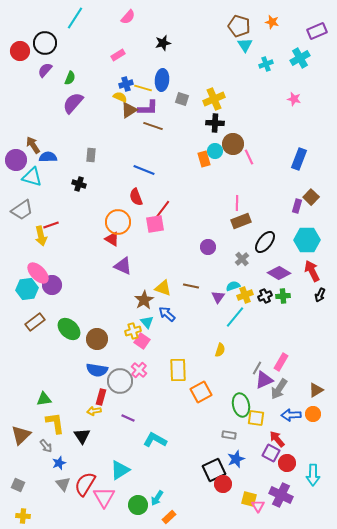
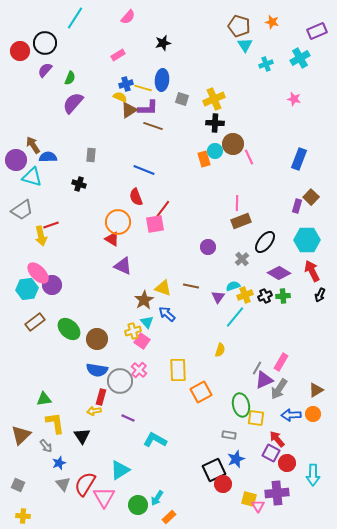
purple cross at (281, 495): moved 4 px left, 2 px up; rotated 30 degrees counterclockwise
